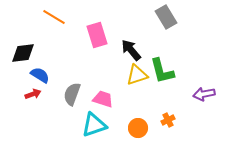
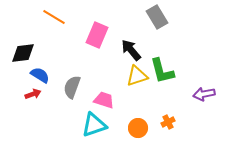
gray rectangle: moved 9 px left
pink rectangle: rotated 40 degrees clockwise
yellow triangle: moved 1 px down
gray semicircle: moved 7 px up
pink trapezoid: moved 1 px right, 1 px down
orange cross: moved 2 px down
